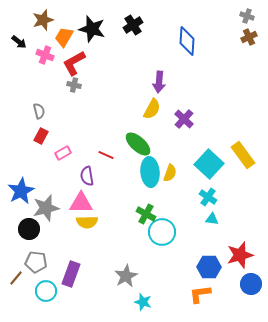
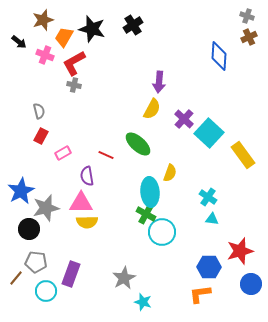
blue diamond at (187, 41): moved 32 px right, 15 px down
cyan square at (209, 164): moved 31 px up
cyan ellipse at (150, 172): moved 20 px down
red star at (240, 255): moved 4 px up
gray star at (126, 276): moved 2 px left, 2 px down
